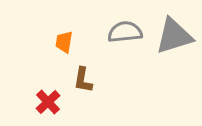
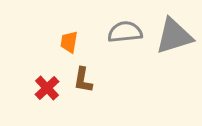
orange trapezoid: moved 5 px right
red cross: moved 1 px left, 14 px up
